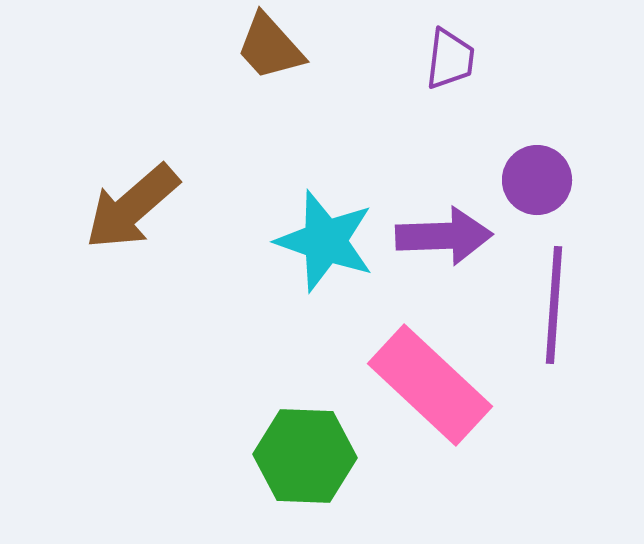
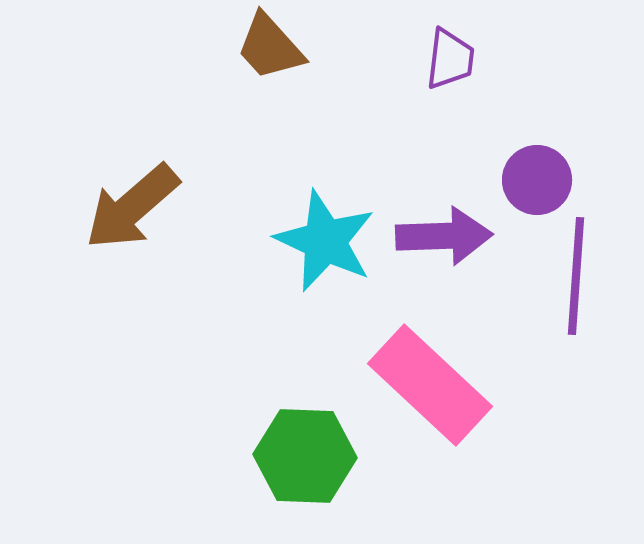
cyan star: rotated 6 degrees clockwise
purple line: moved 22 px right, 29 px up
